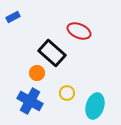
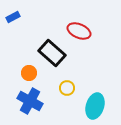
orange circle: moved 8 px left
yellow circle: moved 5 px up
